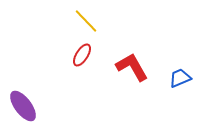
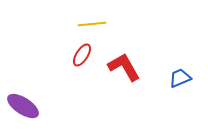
yellow line: moved 6 px right, 3 px down; rotated 52 degrees counterclockwise
red L-shape: moved 8 px left
purple ellipse: rotated 20 degrees counterclockwise
